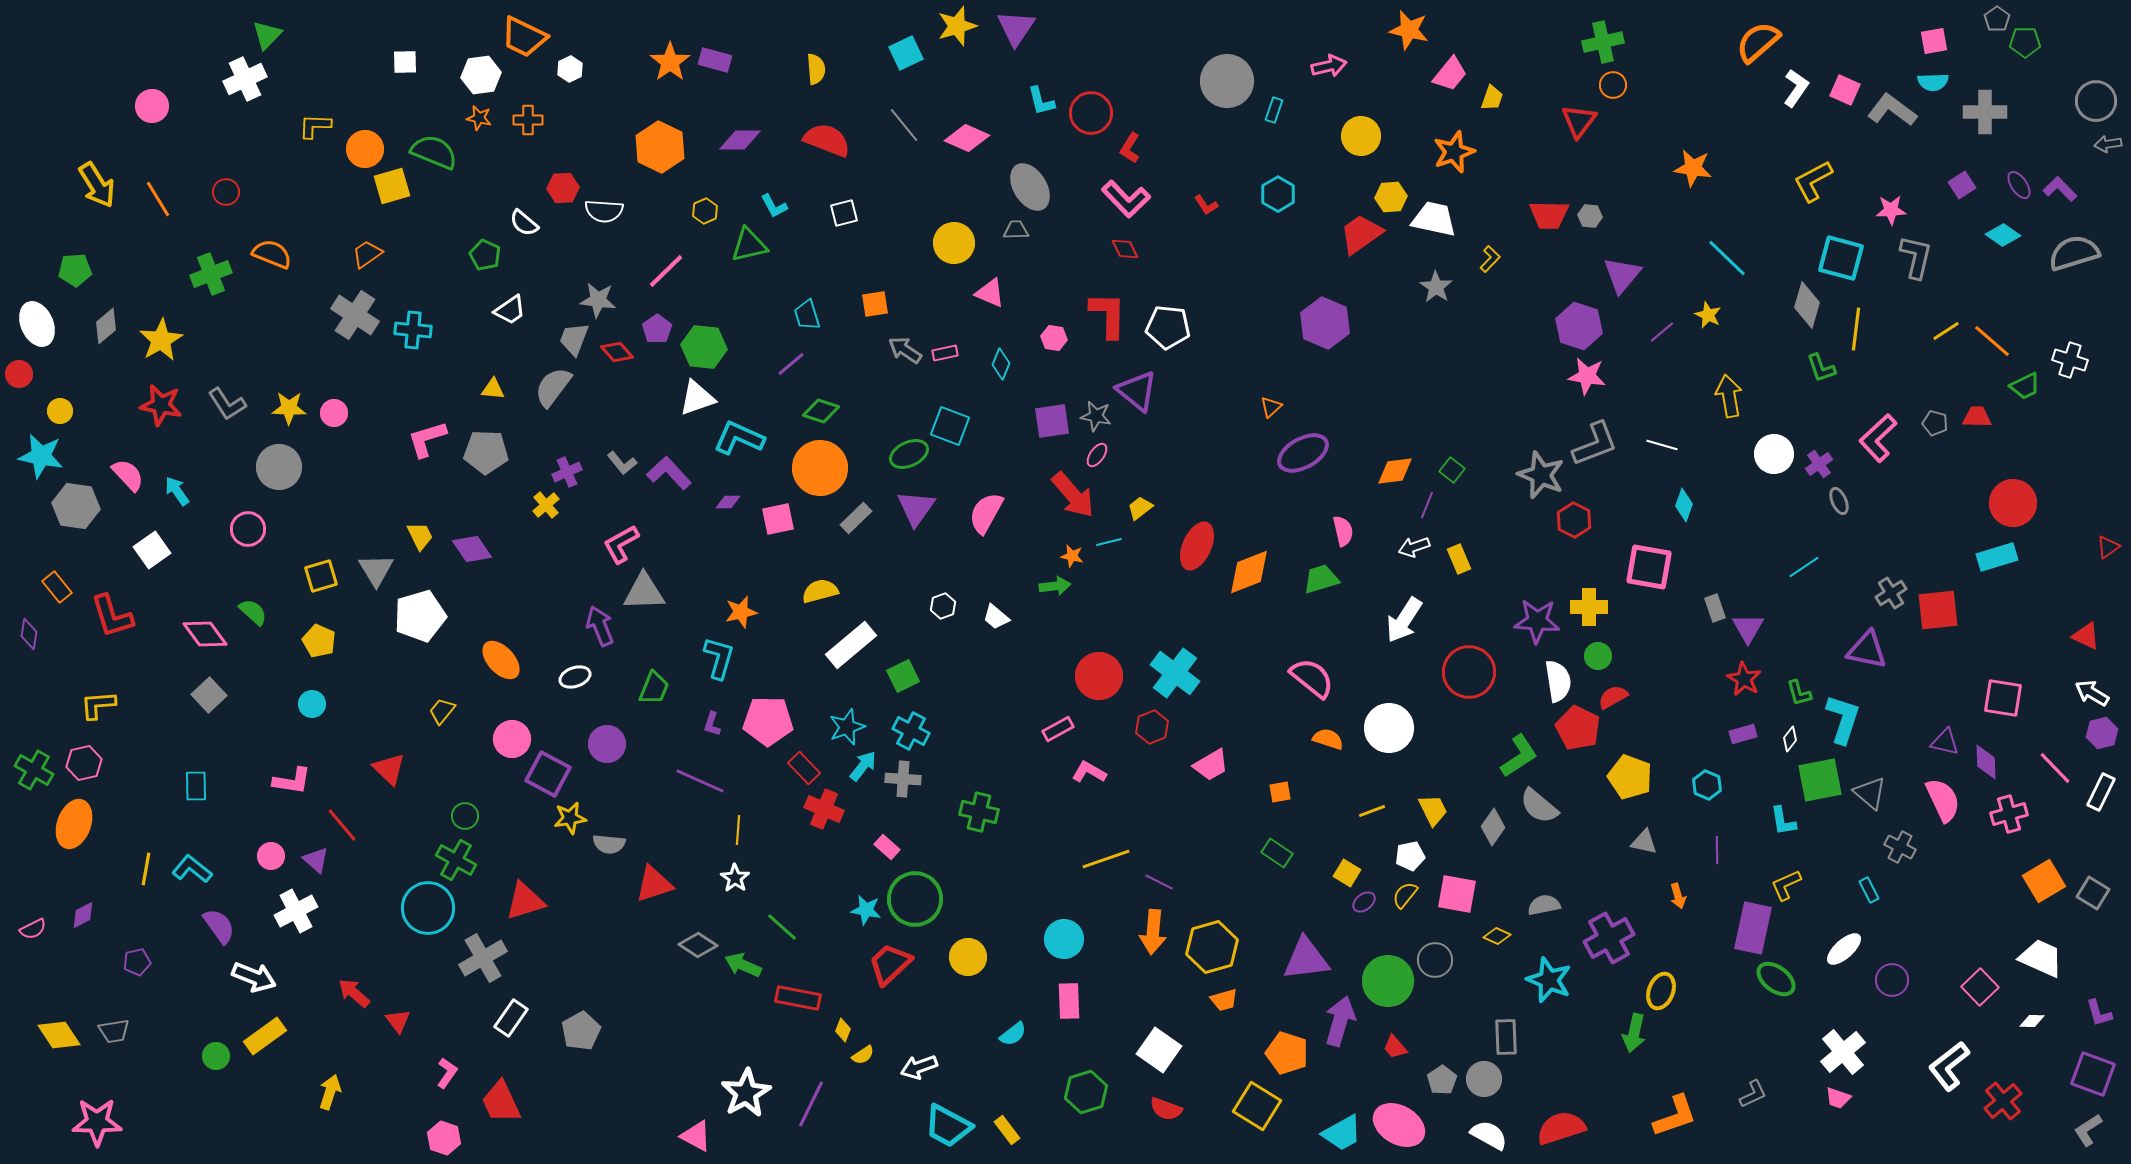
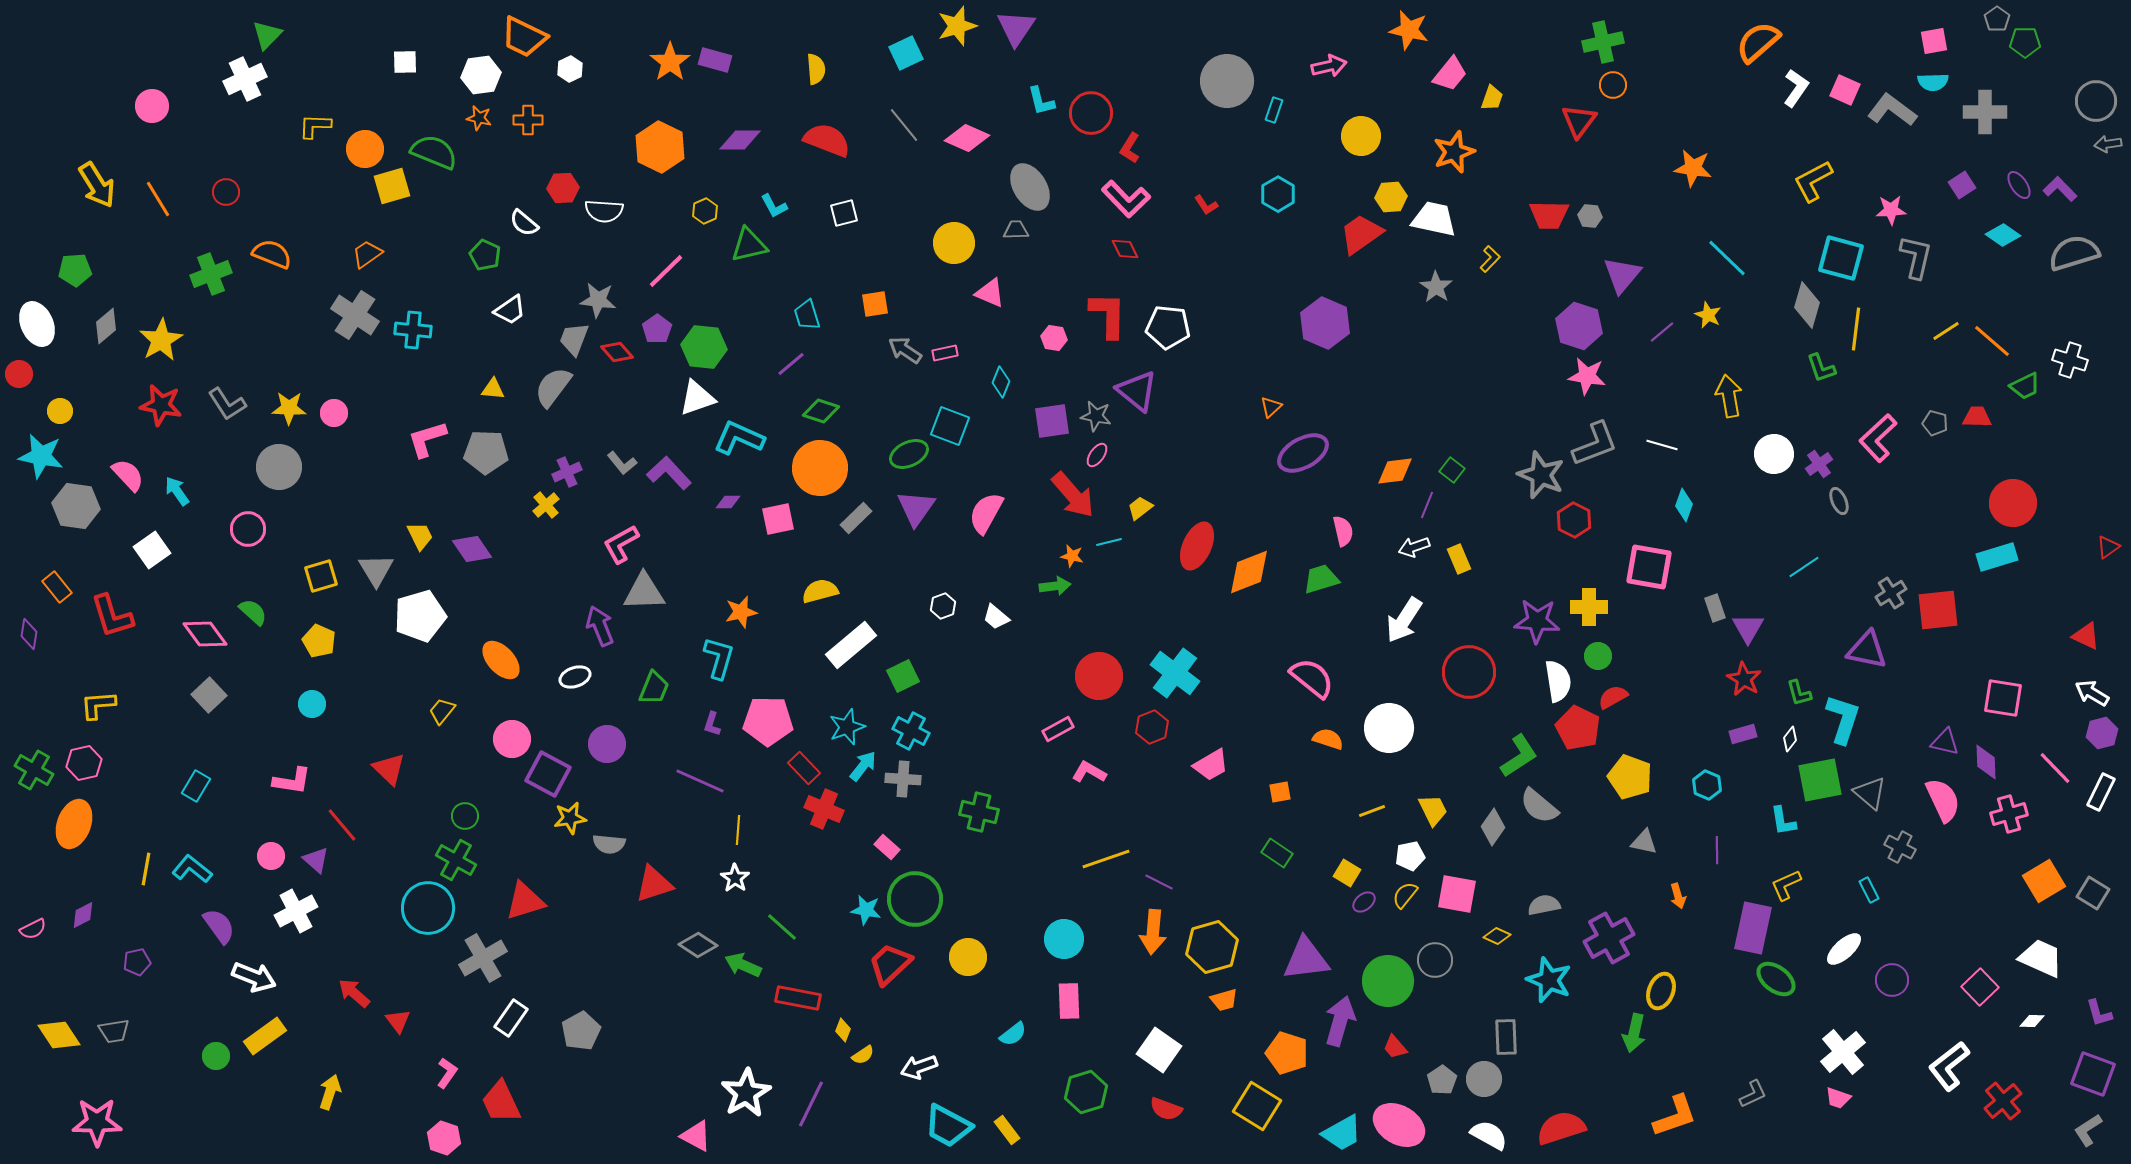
cyan diamond at (1001, 364): moved 18 px down
cyan rectangle at (196, 786): rotated 32 degrees clockwise
